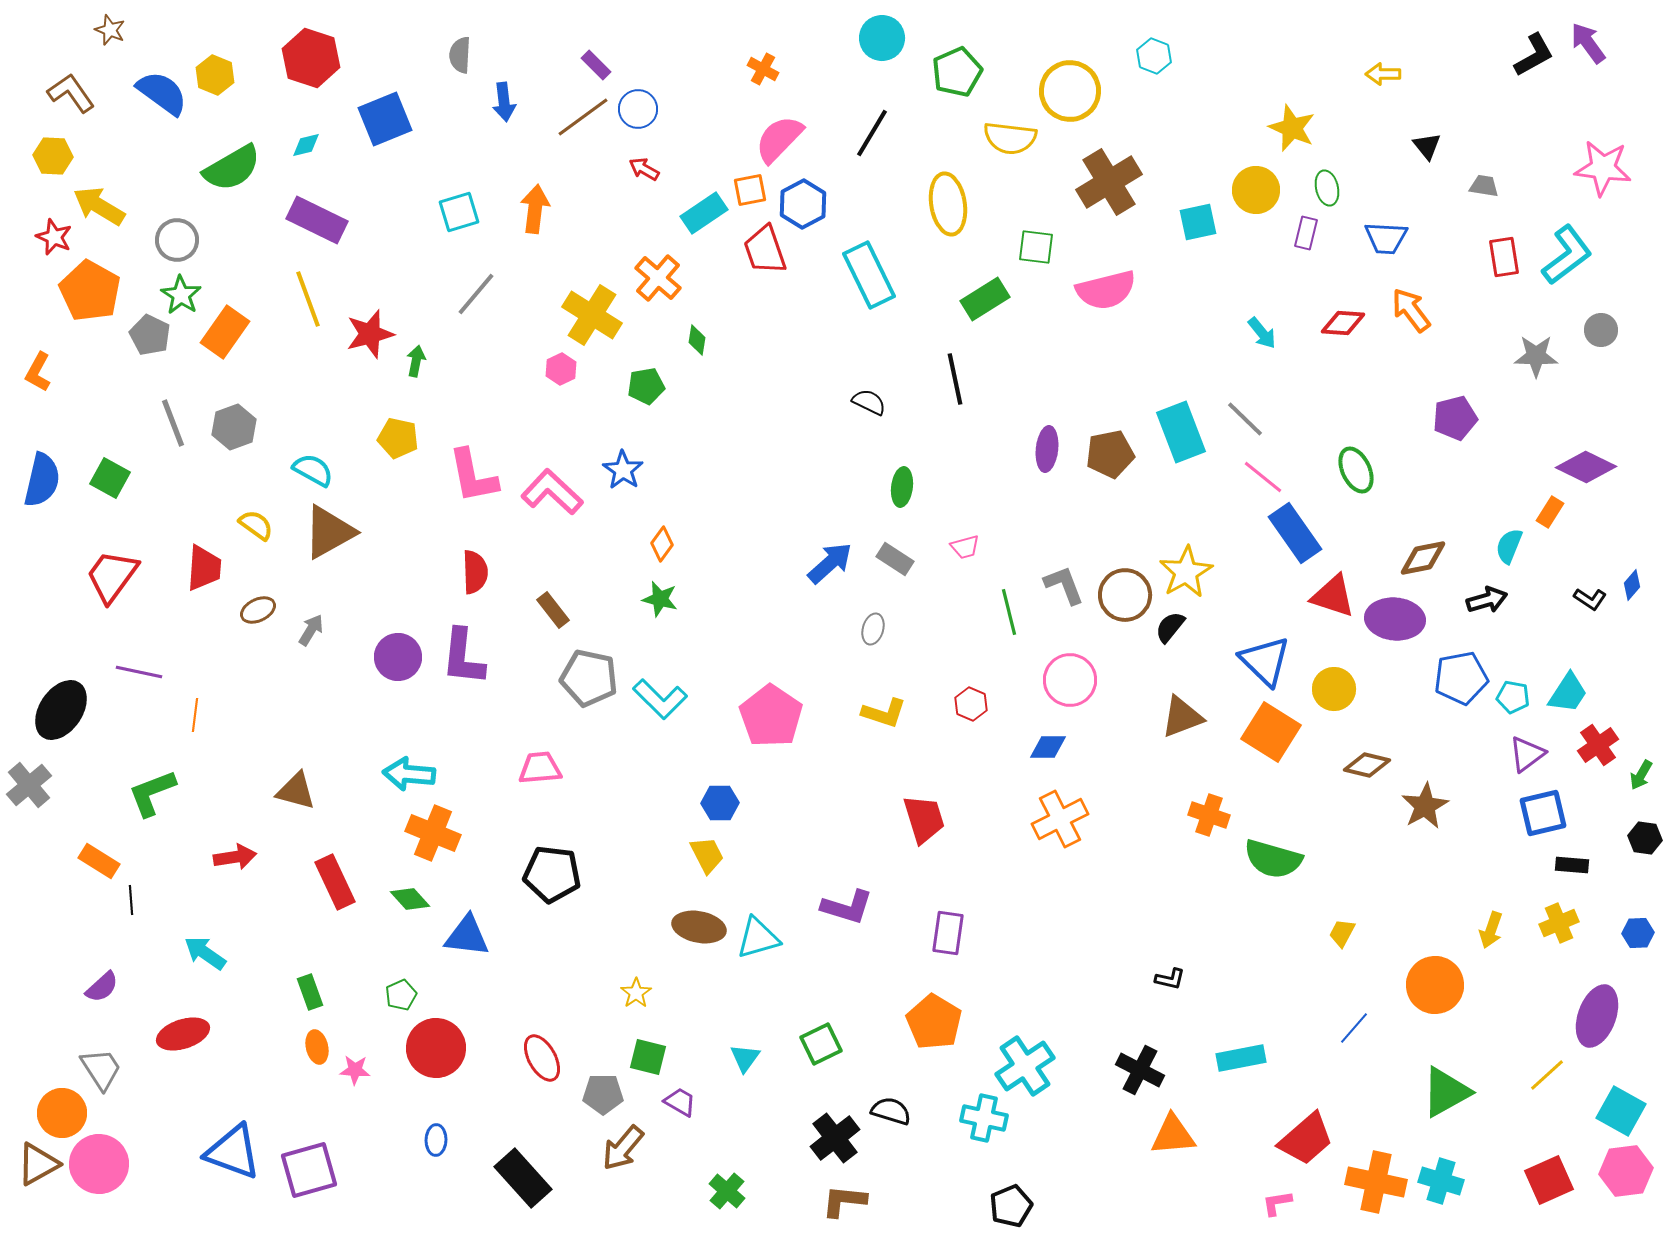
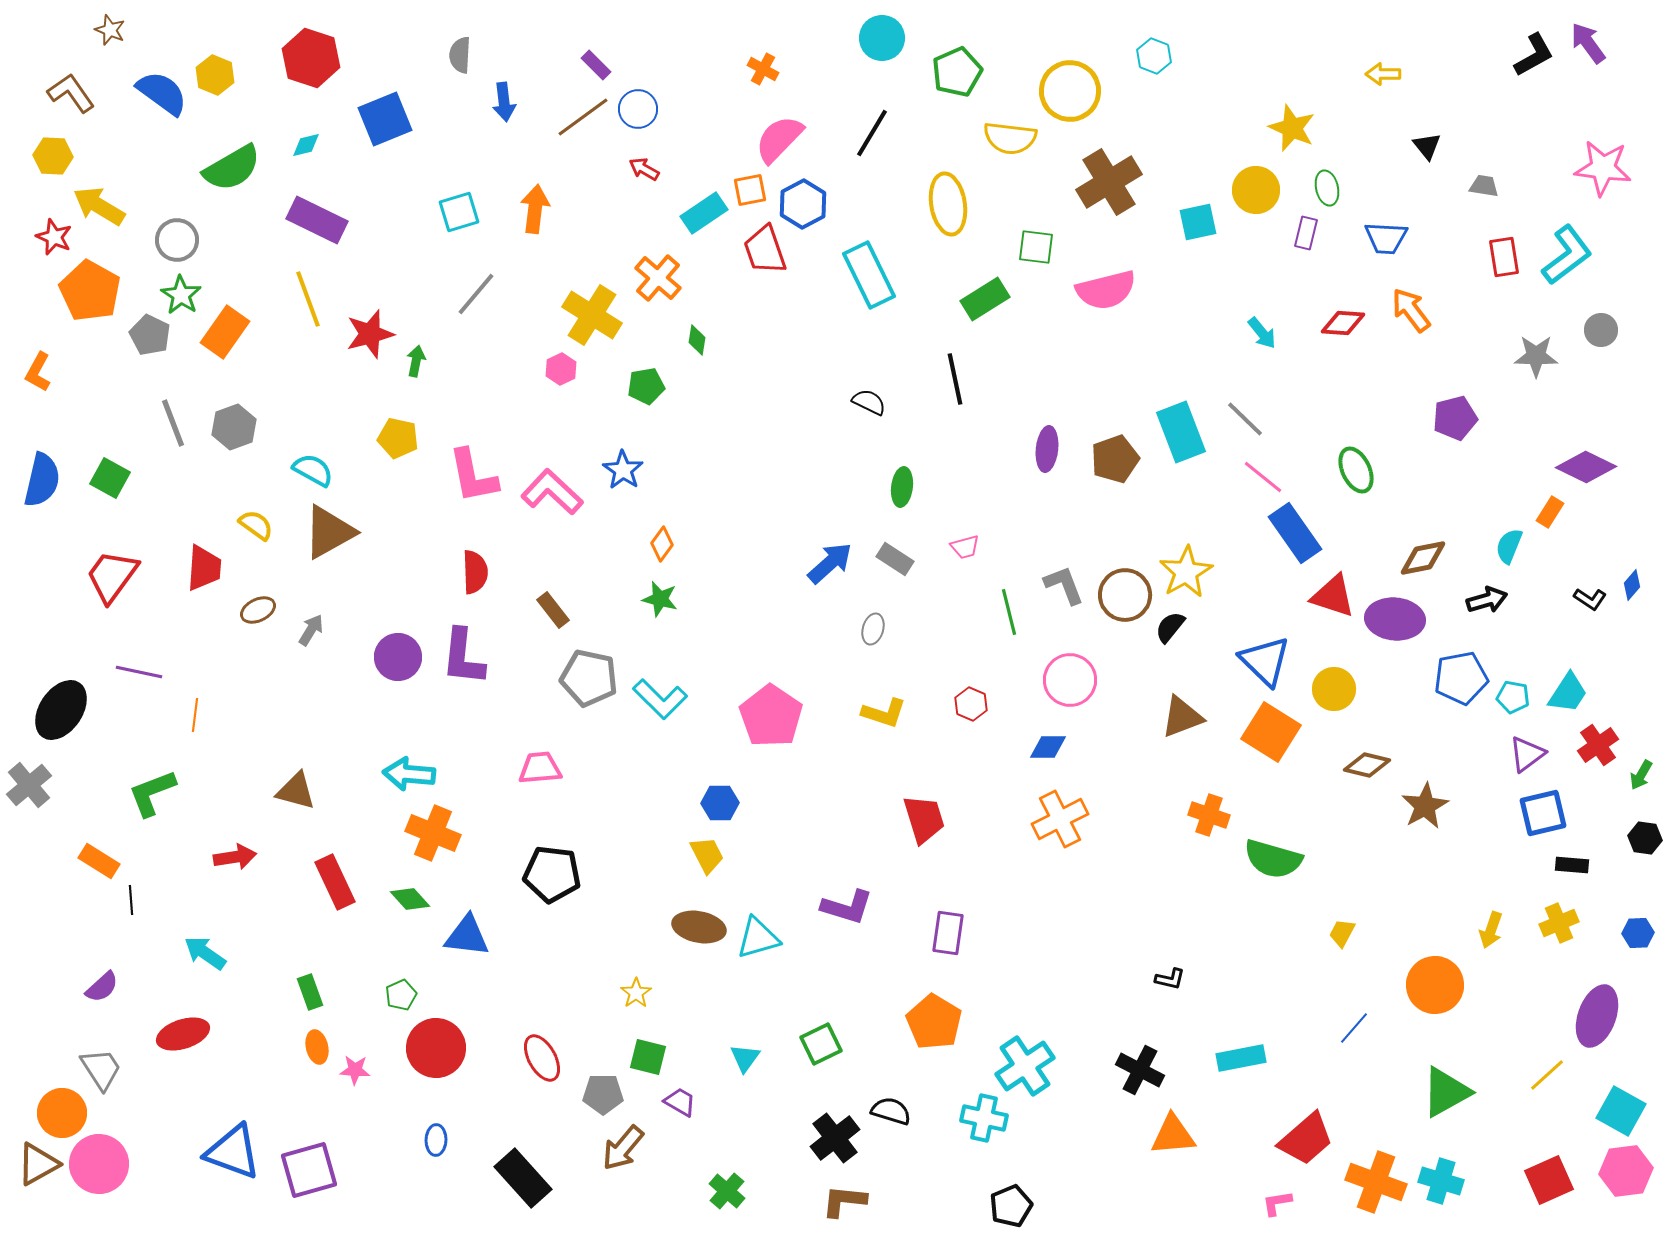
brown pentagon at (1110, 454): moved 5 px right, 5 px down; rotated 9 degrees counterclockwise
orange cross at (1376, 1182): rotated 8 degrees clockwise
